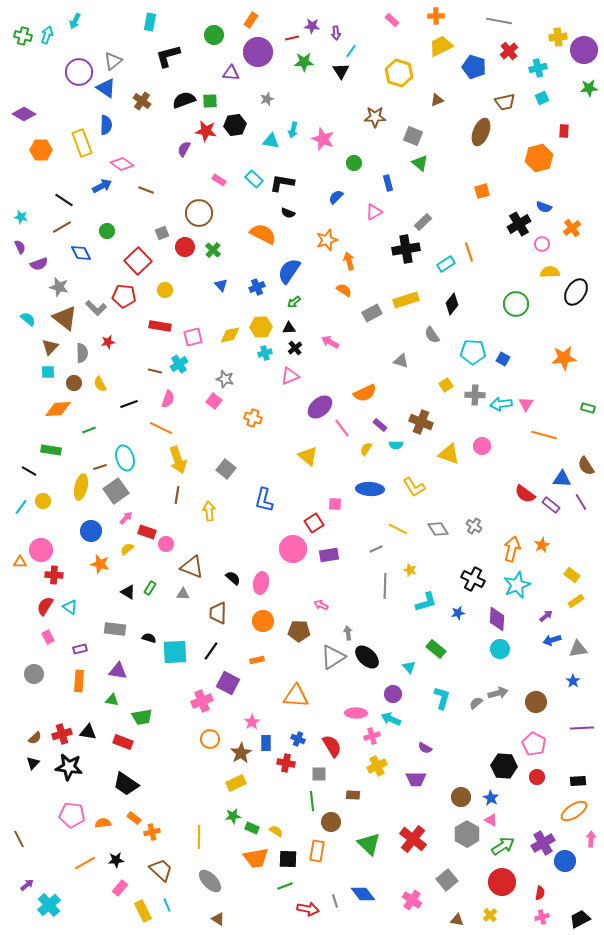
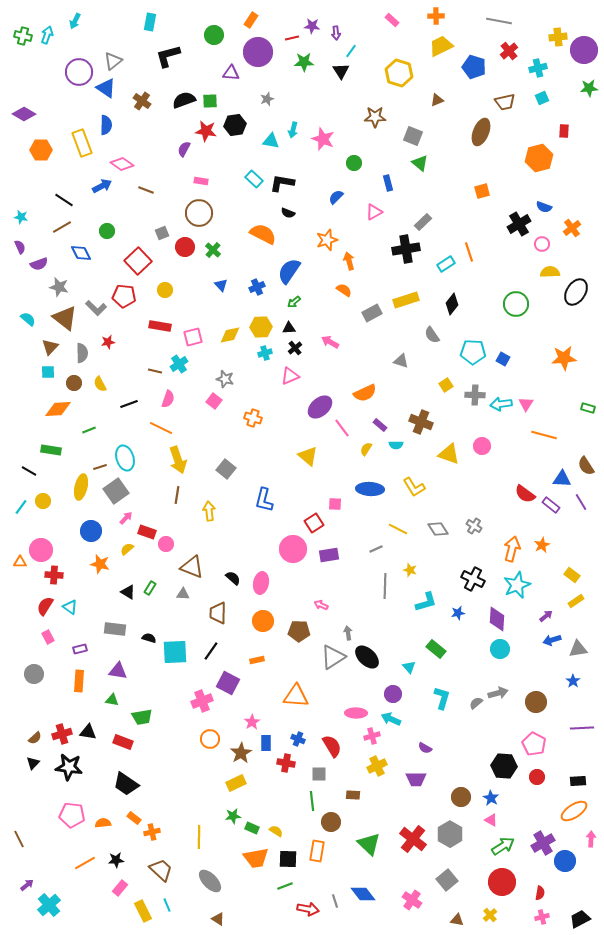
pink rectangle at (219, 180): moved 18 px left, 1 px down; rotated 24 degrees counterclockwise
gray hexagon at (467, 834): moved 17 px left
